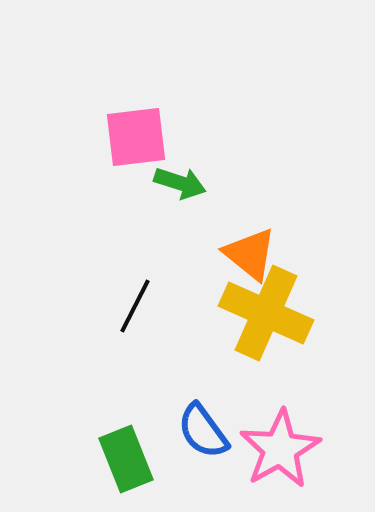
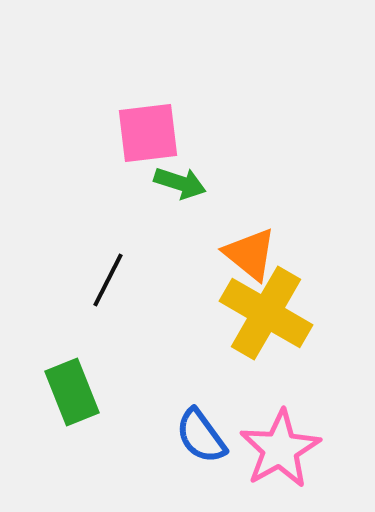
pink square: moved 12 px right, 4 px up
black line: moved 27 px left, 26 px up
yellow cross: rotated 6 degrees clockwise
blue semicircle: moved 2 px left, 5 px down
green rectangle: moved 54 px left, 67 px up
